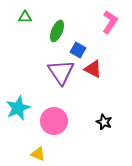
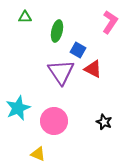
green ellipse: rotated 10 degrees counterclockwise
